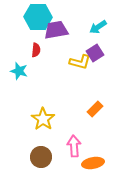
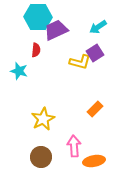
purple trapezoid: rotated 15 degrees counterclockwise
yellow star: rotated 10 degrees clockwise
orange ellipse: moved 1 px right, 2 px up
